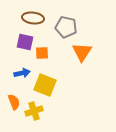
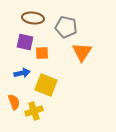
yellow square: moved 1 px right
